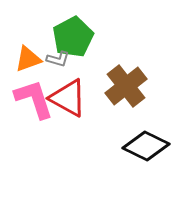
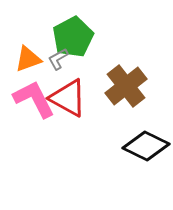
gray L-shape: rotated 135 degrees clockwise
pink L-shape: rotated 9 degrees counterclockwise
